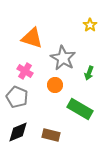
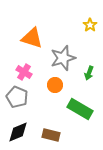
gray star: rotated 25 degrees clockwise
pink cross: moved 1 px left, 1 px down
